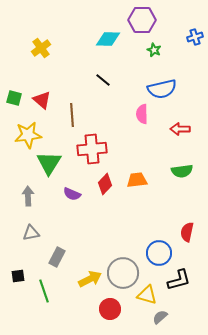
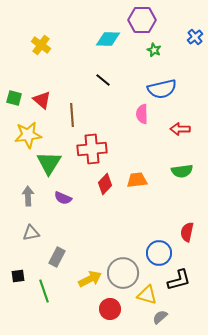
blue cross: rotated 21 degrees counterclockwise
yellow cross: moved 3 px up; rotated 18 degrees counterclockwise
purple semicircle: moved 9 px left, 4 px down
